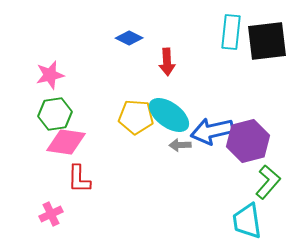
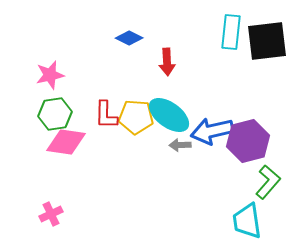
red L-shape: moved 27 px right, 64 px up
